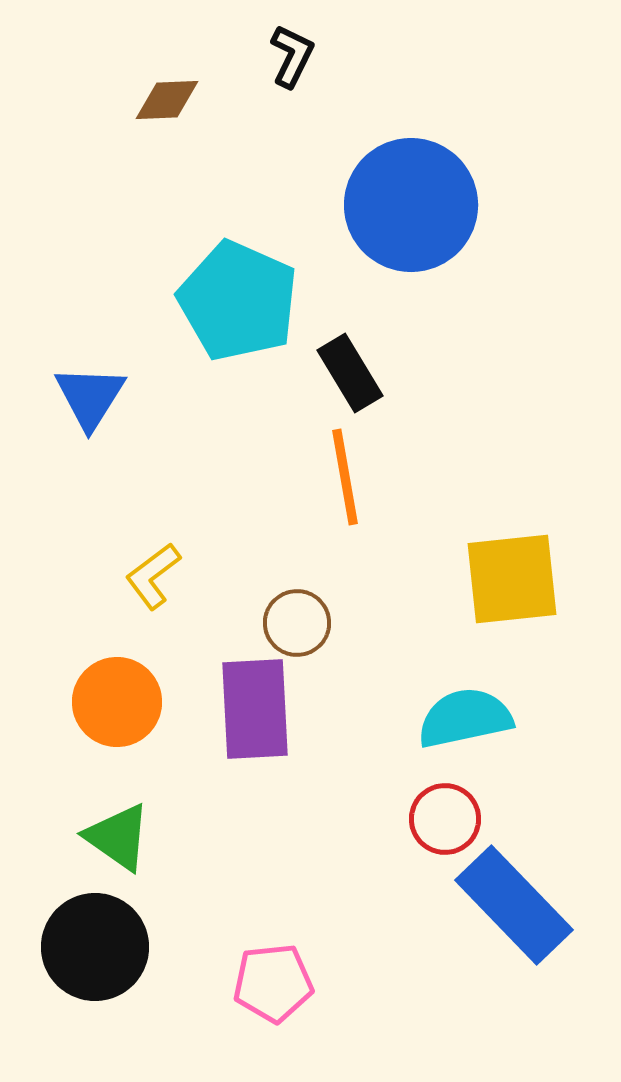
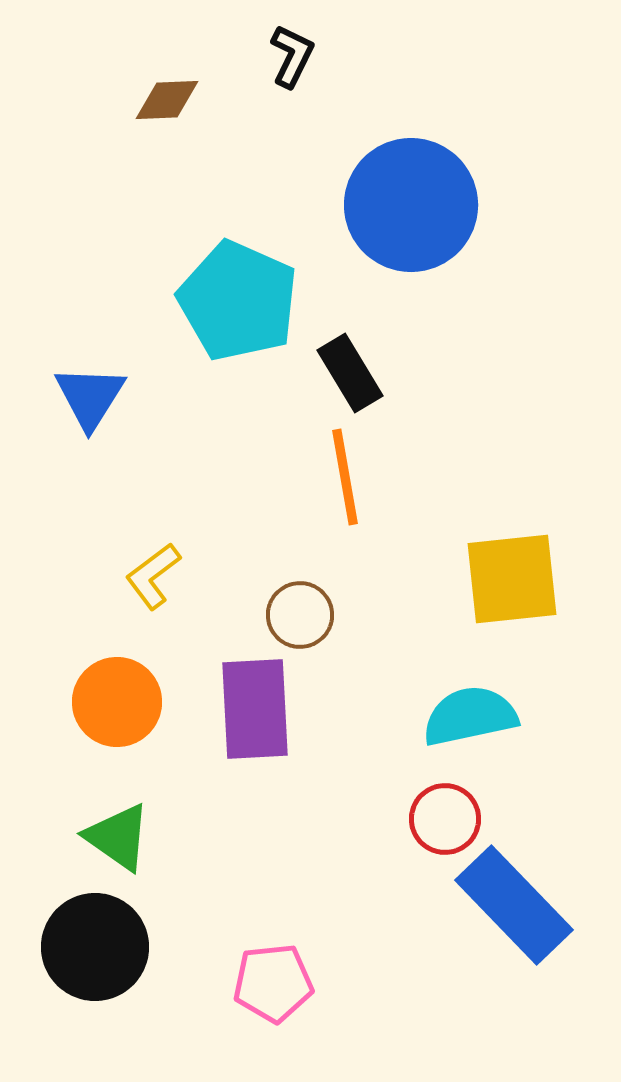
brown circle: moved 3 px right, 8 px up
cyan semicircle: moved 5 px right, 2 px up
